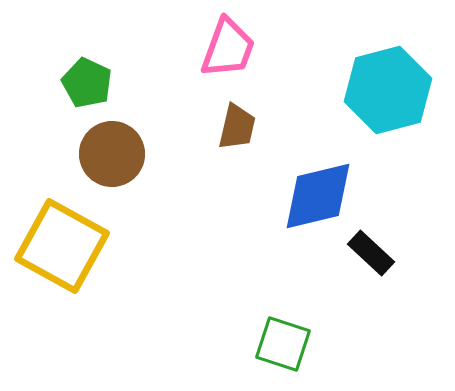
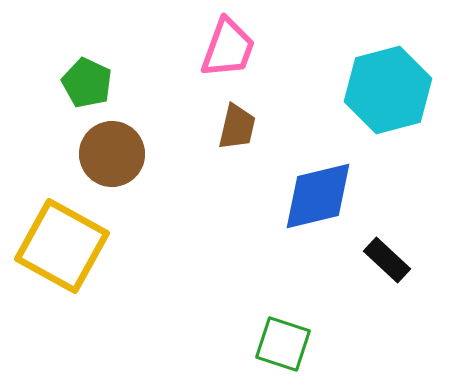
black rectangle: moved 16 px right, 7 px down
